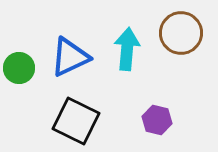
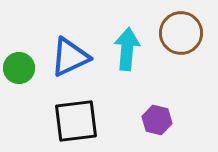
black square: rotated 33 degrees counterclockwise
